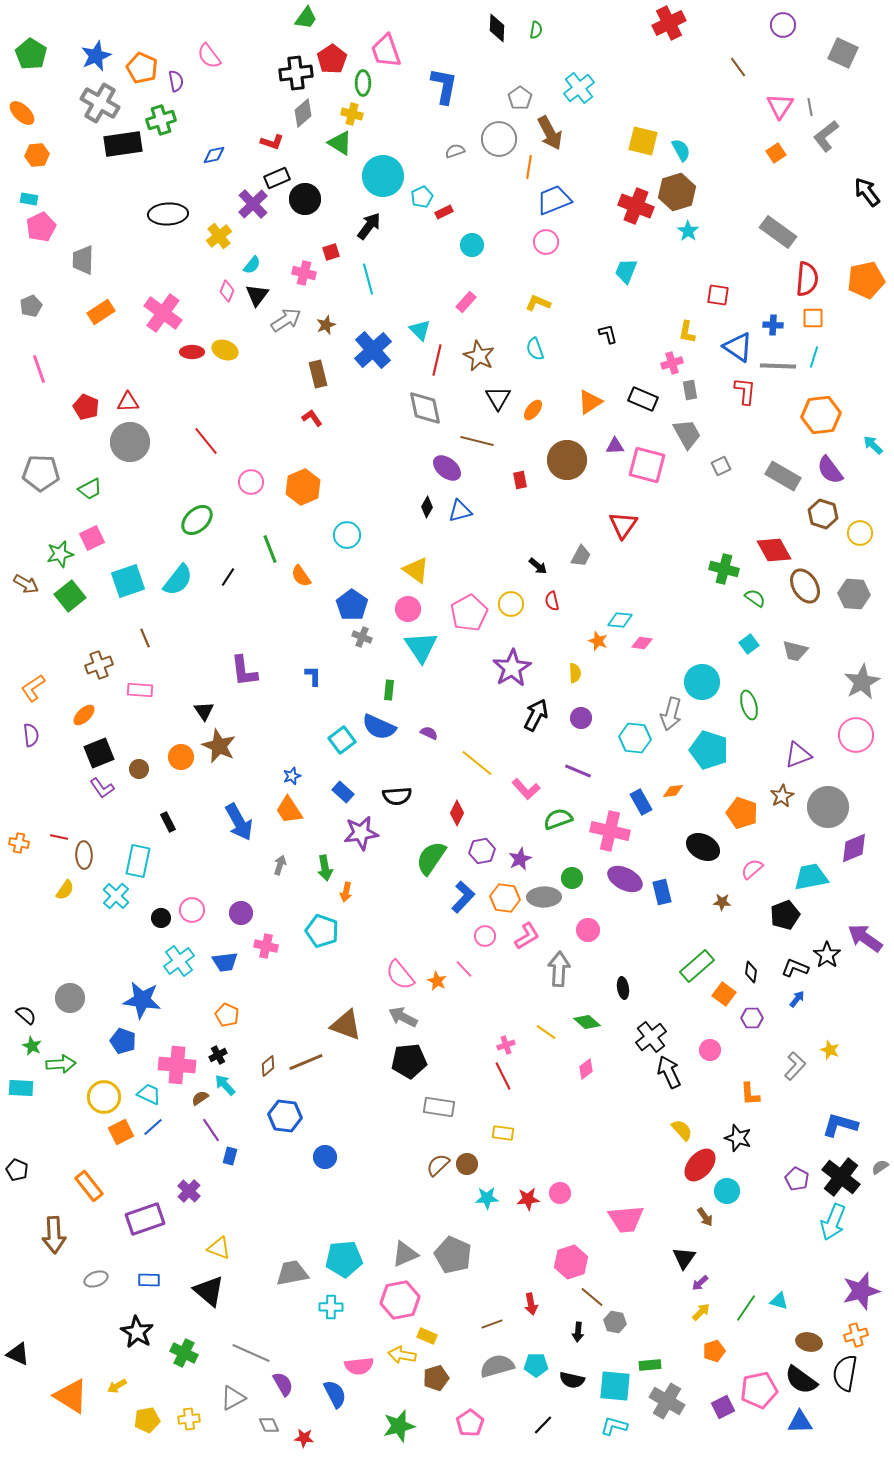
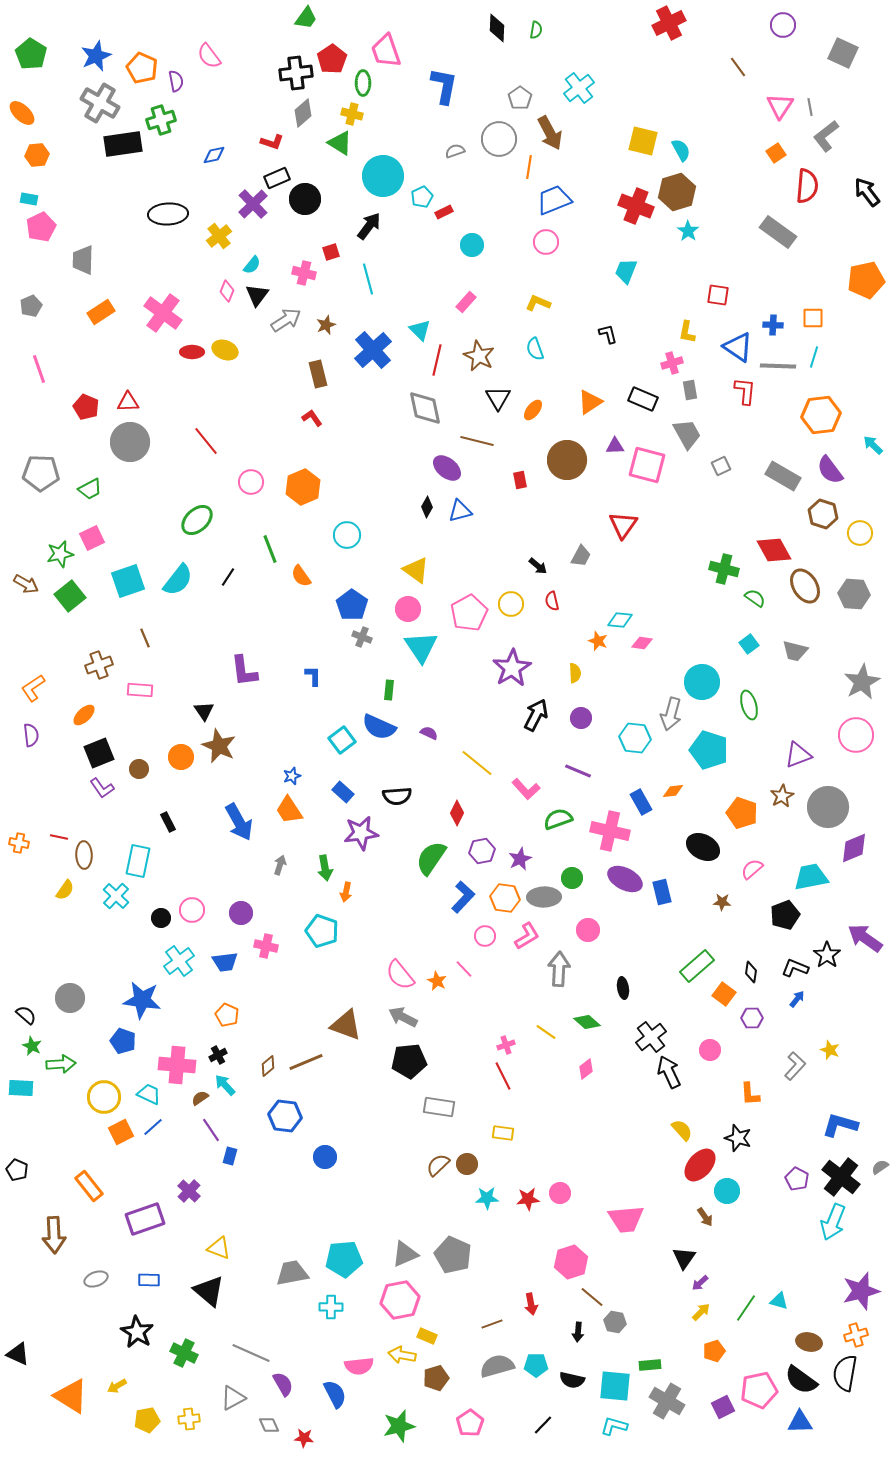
red semicircle at (807, 279): moved 93 px up
